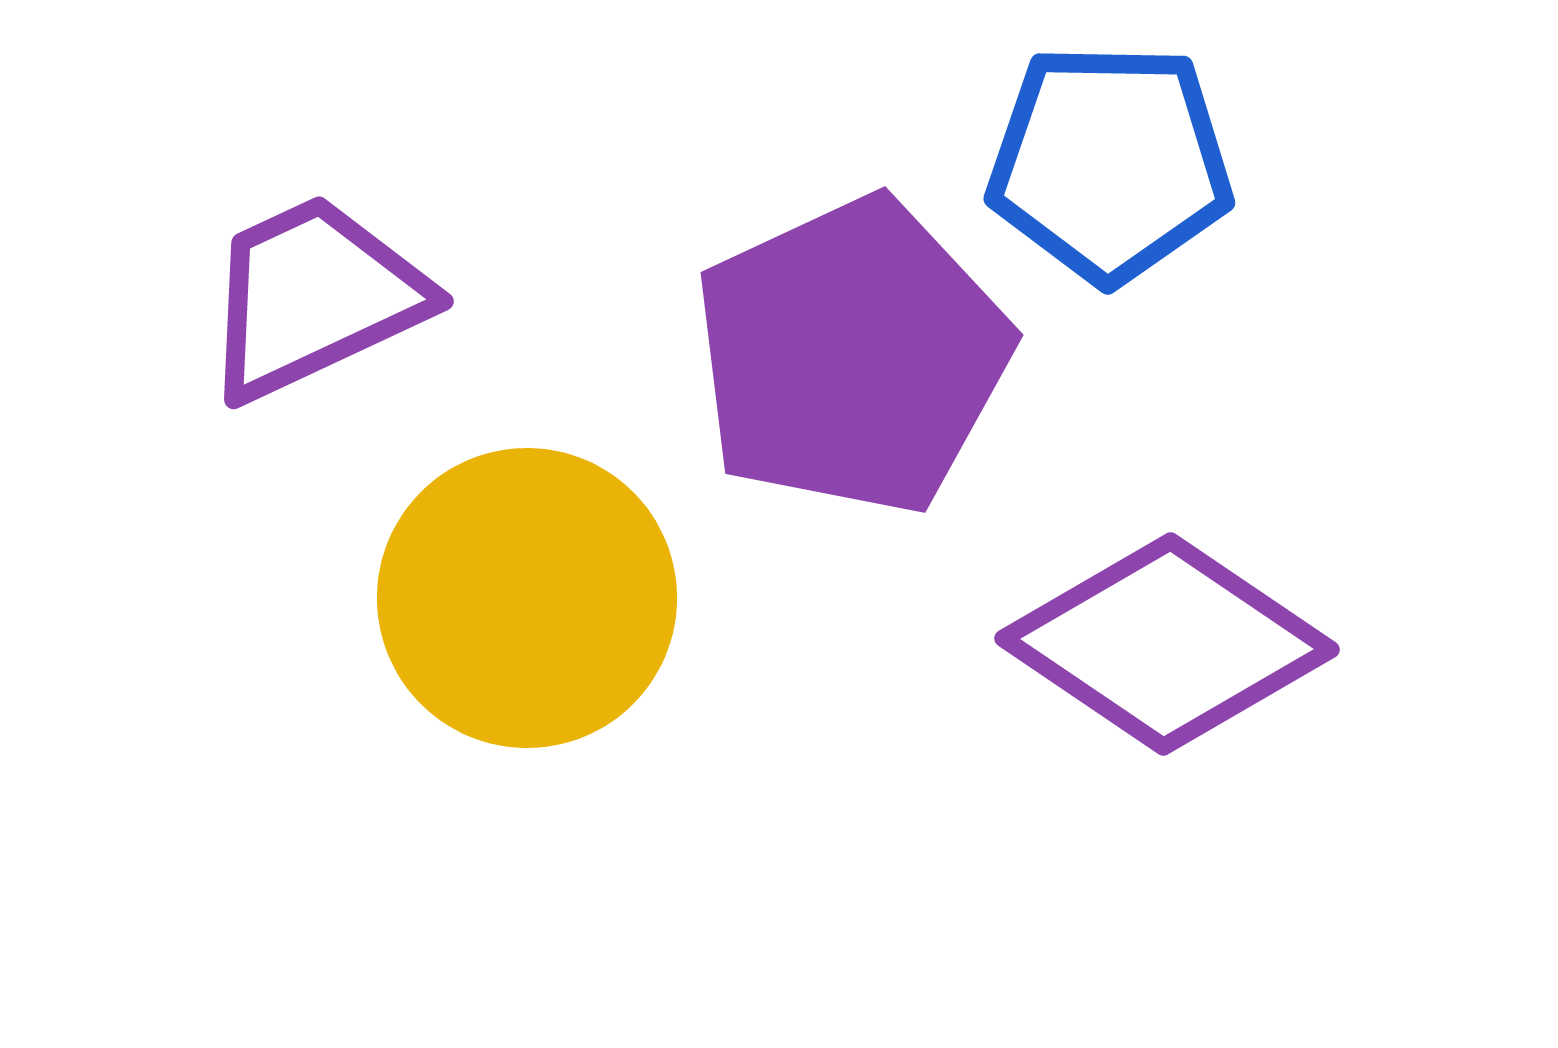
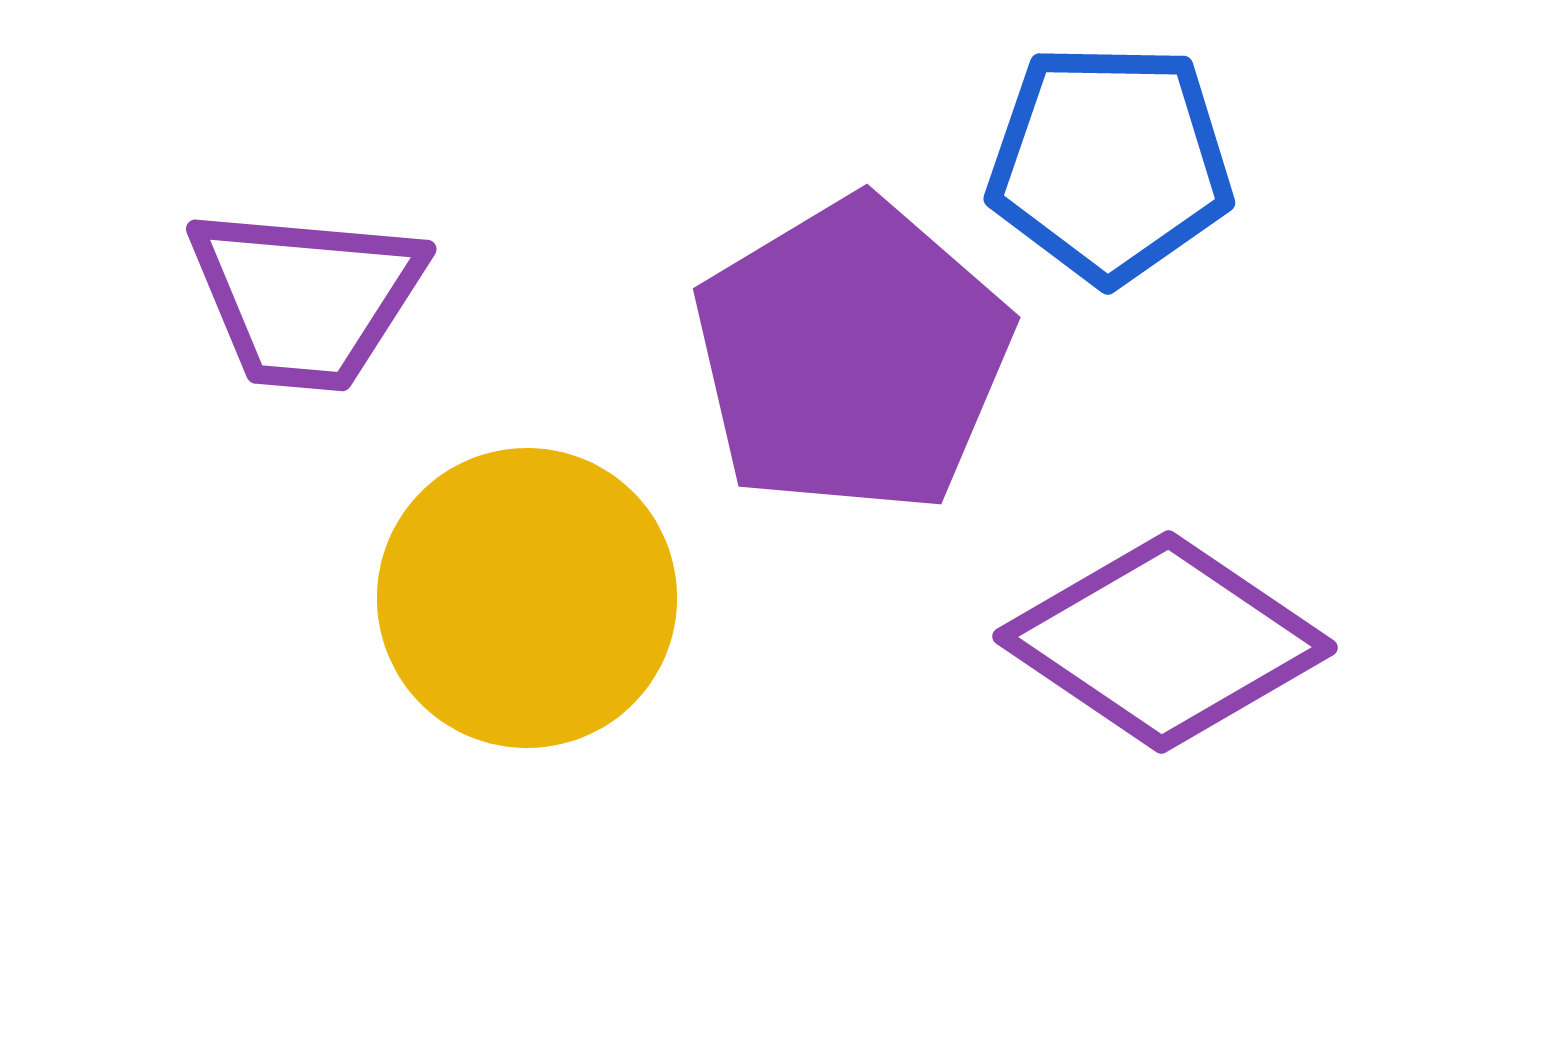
purple trapezoid: moved 8 px left, 1 px down; rotated 150 degrees counterclockwise
purple pentagon: rotated 6 degrees counterclockwise
purple diamond: moved 2 px left, 2 px up
